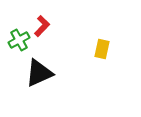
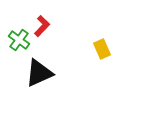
green cross: rotated 25 degrees counterclockwise
yellow rectangle: rotated 36 degrees counterclockwise
